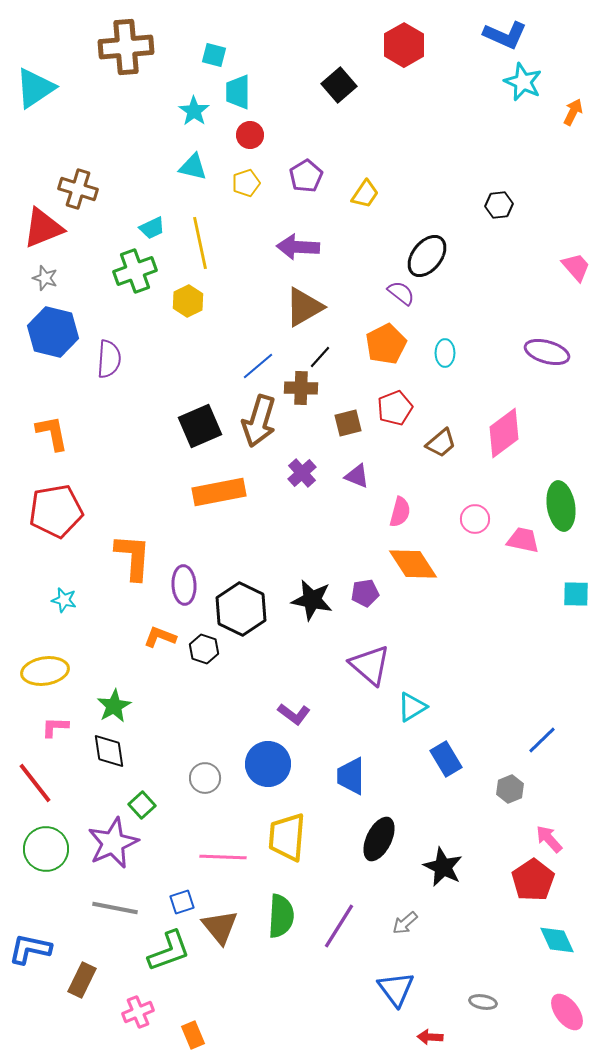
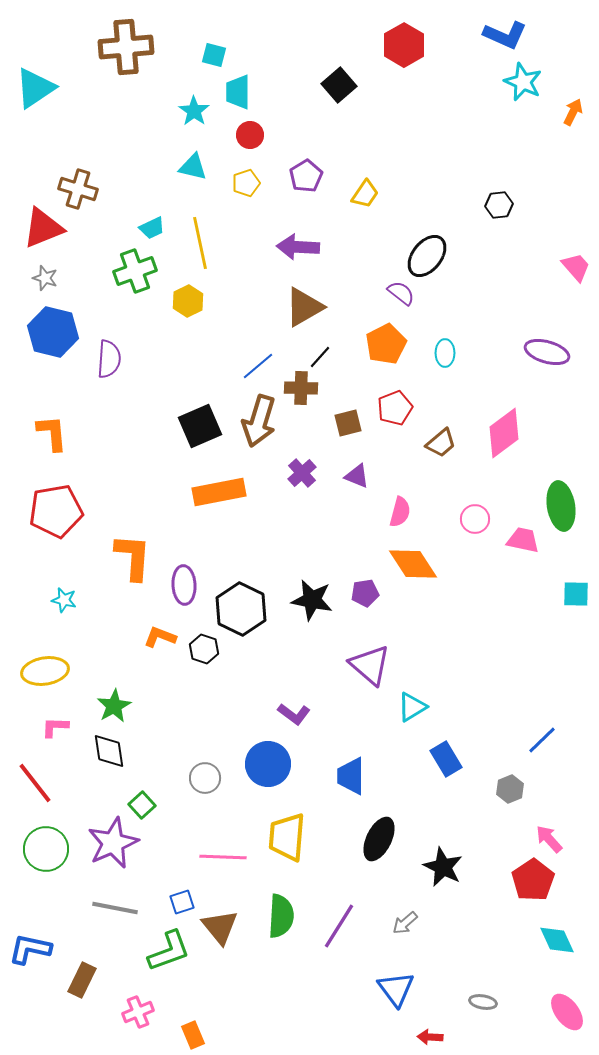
orange L-shape at (52, 433): rotated 6 degrees clockwise
